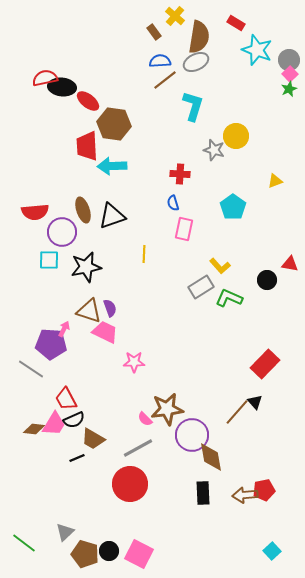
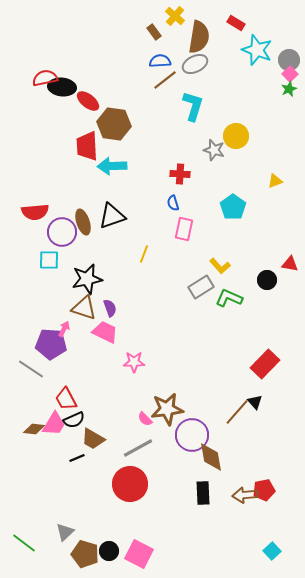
gray ellipse at (196, 62): moved 1 px left, 2 px down
brown ellipse at (83, 210): moved 12 px down
yellow line at (144, 254): rotated 18 degrees clockwise
black star at (86, 267): moved 1 px right, 12 px down
brown triangle at (89, 311): moved 5 px left, 3 px up
